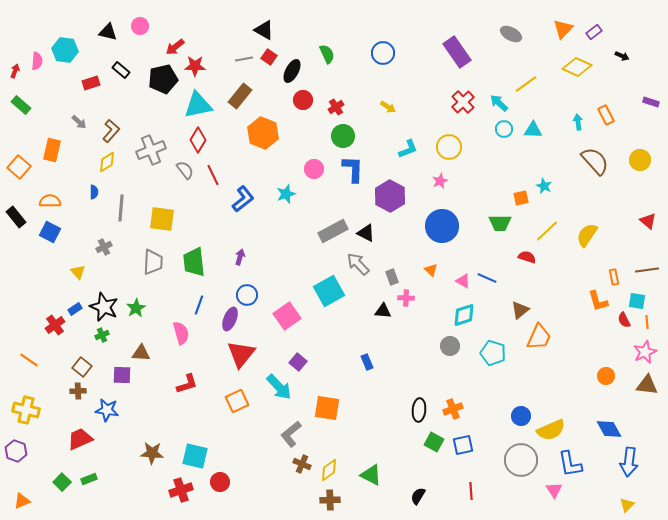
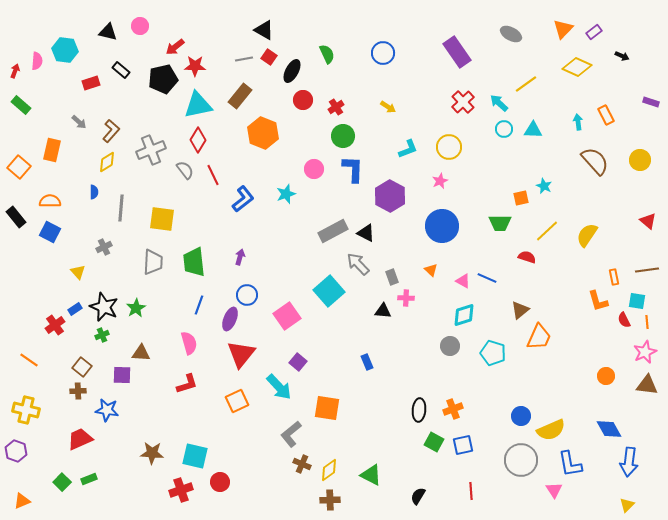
cyan square at (329, 291): rotated 12 degrees counterclockwise
pink semicircle at (181, 333): moved 8 px right, 10 px down
